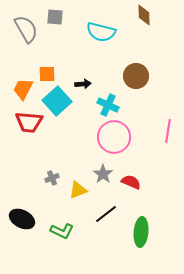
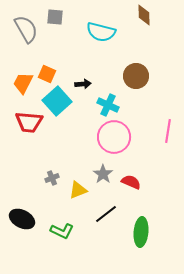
orange square: rotated 24 degrees clockwise
orange trapezoid: moved 6 px up
